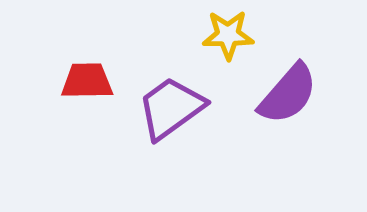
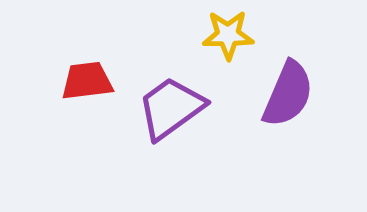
red trapezoid: rotated 6 degrees counterclockwise
purple semicircle: rotated 18 degrees counterclockwise
